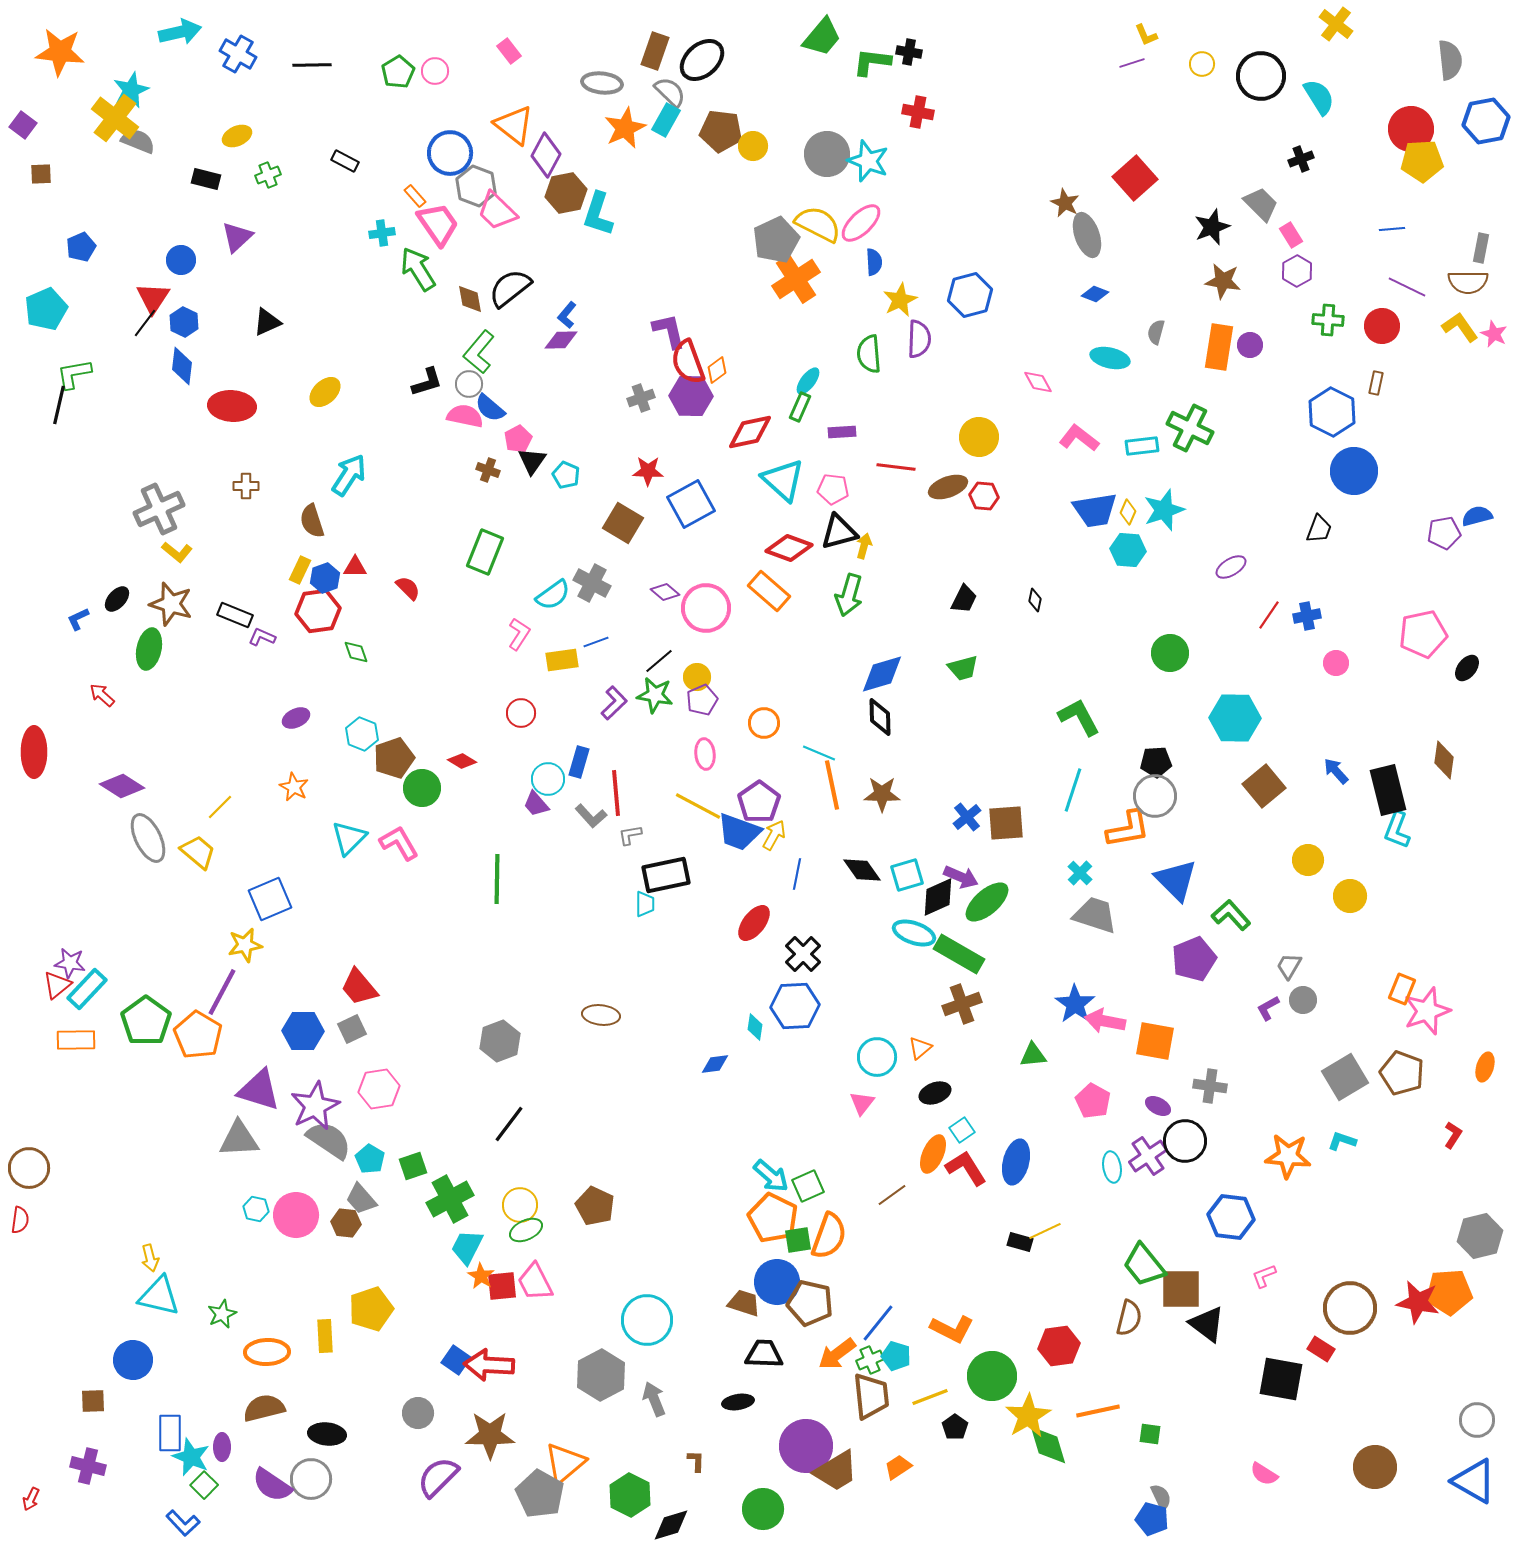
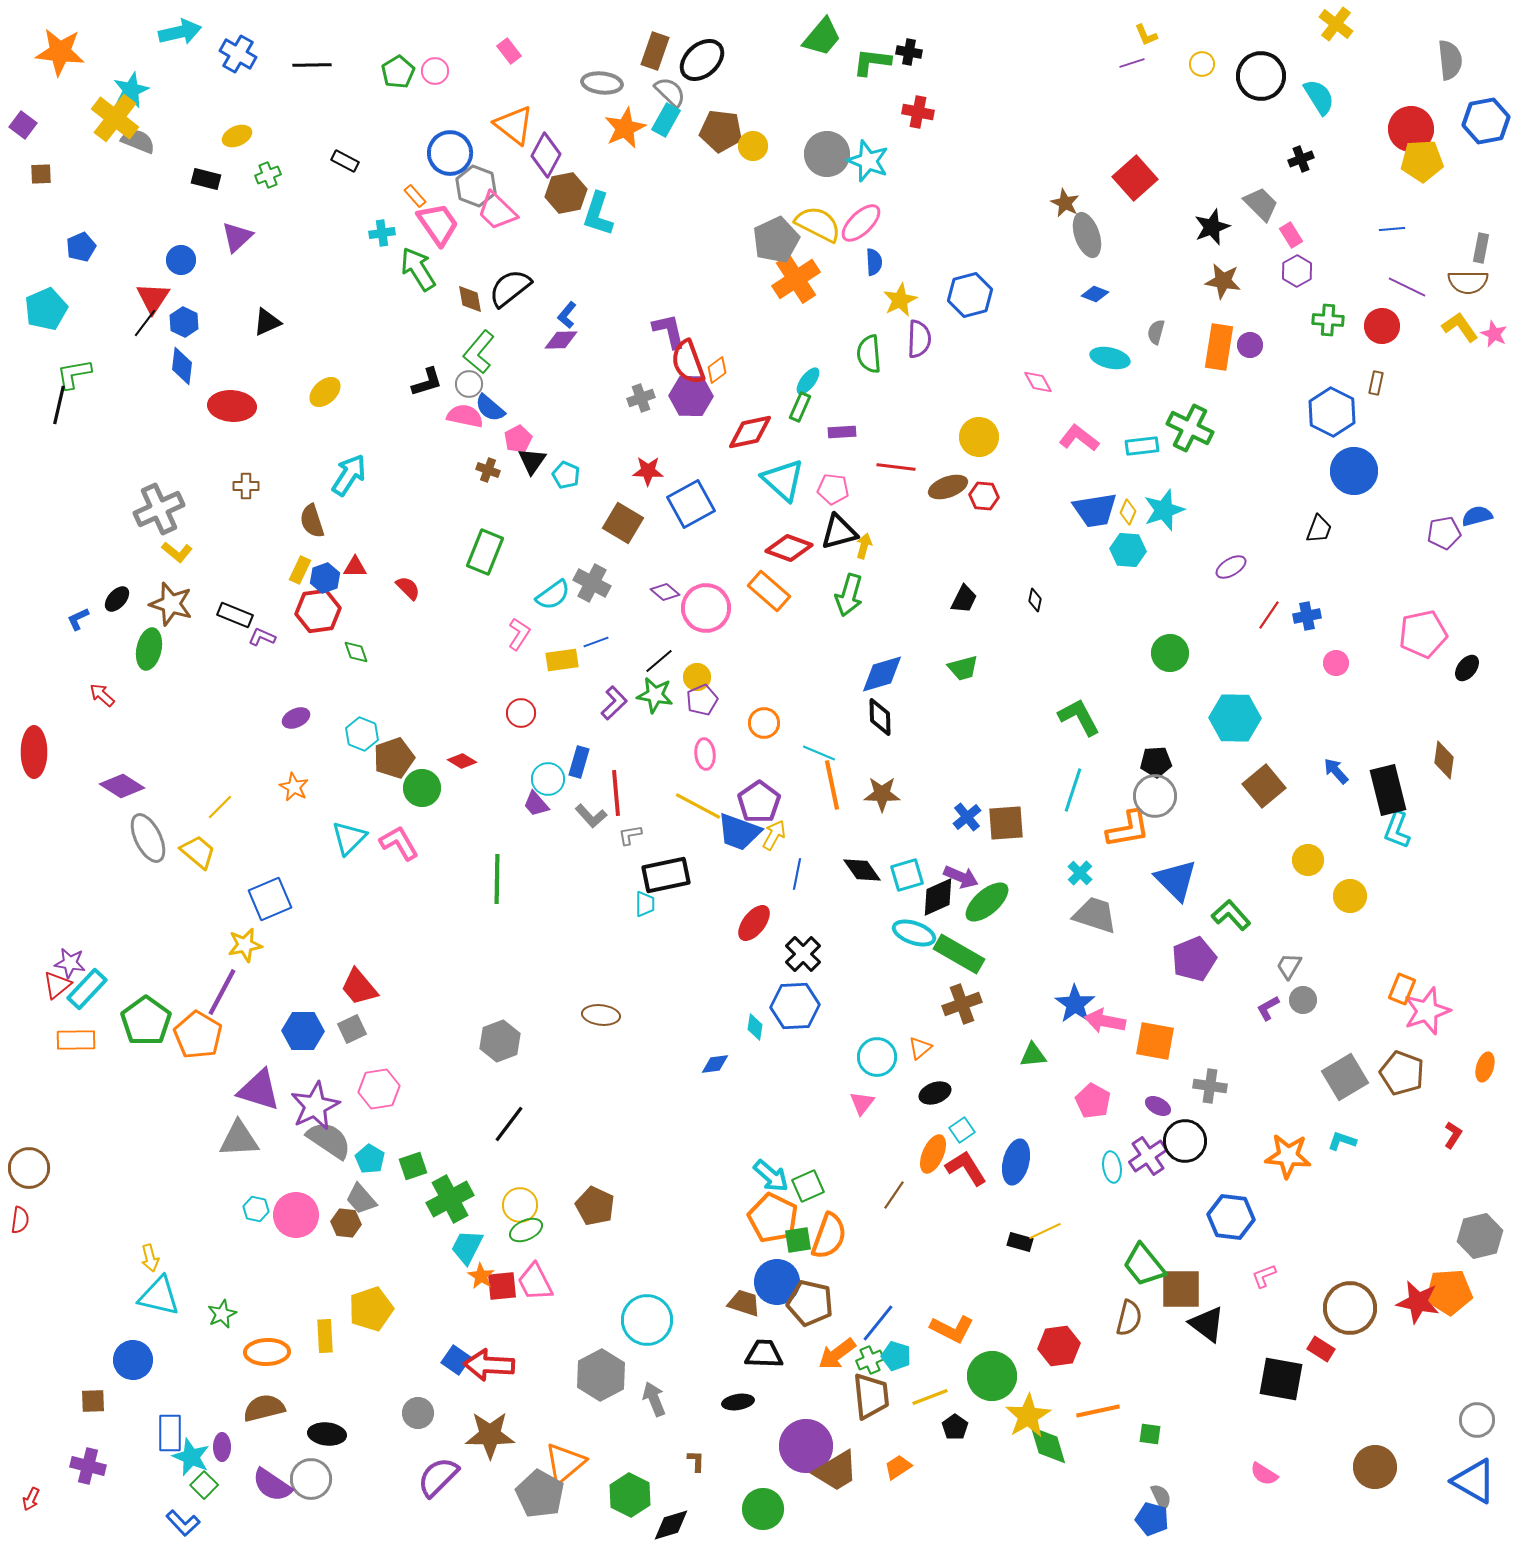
brown line at (892, 1195): moved 2 px right; rotated 20 degrees counterclockwise
